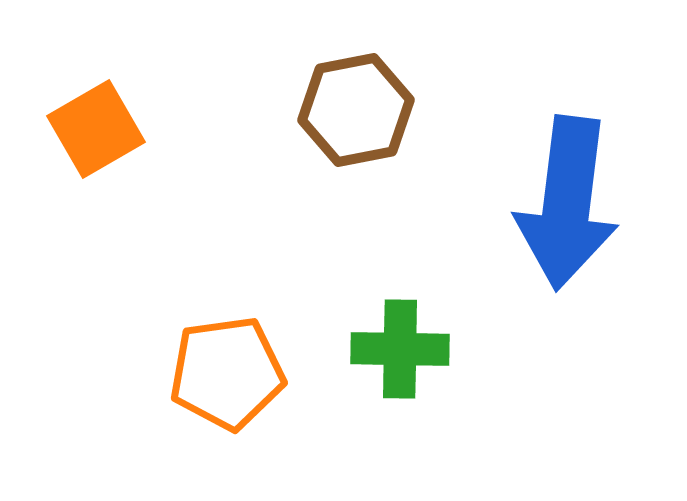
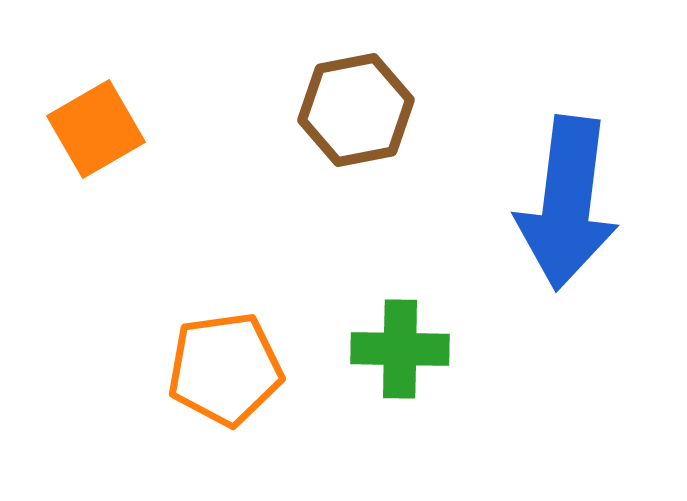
orange pentagon: moved 2 px left, 4 px up
